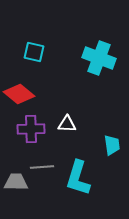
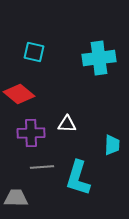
cyan cross: rotated 28 degrees counterclockwise
purple cross: moved 4 px down
cyan trapezoid: rotated 10 degrees clockwise
gray trapezoid: moved 16 px down
